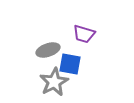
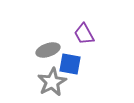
purple trapezoid: rotated 45 degrees clockwise
gray star: moved 2 px left
